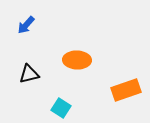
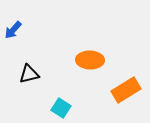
blue arrow: moved 13 px left, 5 px down
orange ellipse: moved 13 px right
orange rectangle: rotated 12 degrees counterclockwise
